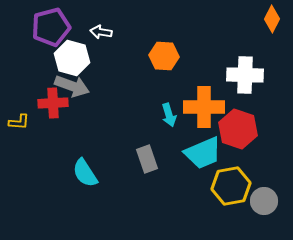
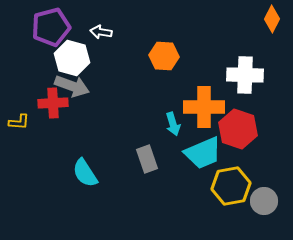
cyan arrow: moved 4 px right, 9 px down
